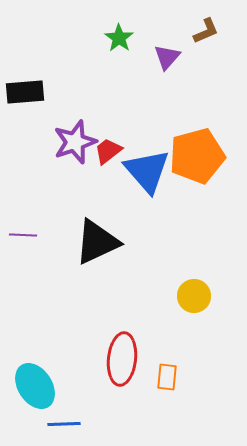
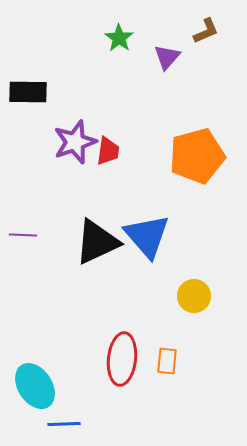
black rectangle: moved 3 px right; rotated 6 degrees clockwise
red trapezoid: rotated 136 degrees clockwise
blue triangle: moved 65 px down
orange rectangle: moved 16 px up
